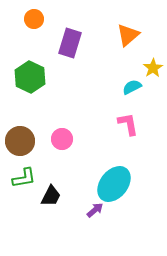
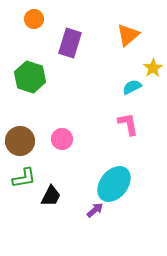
green hexagon: rotated 8 degrees counterclockwise
